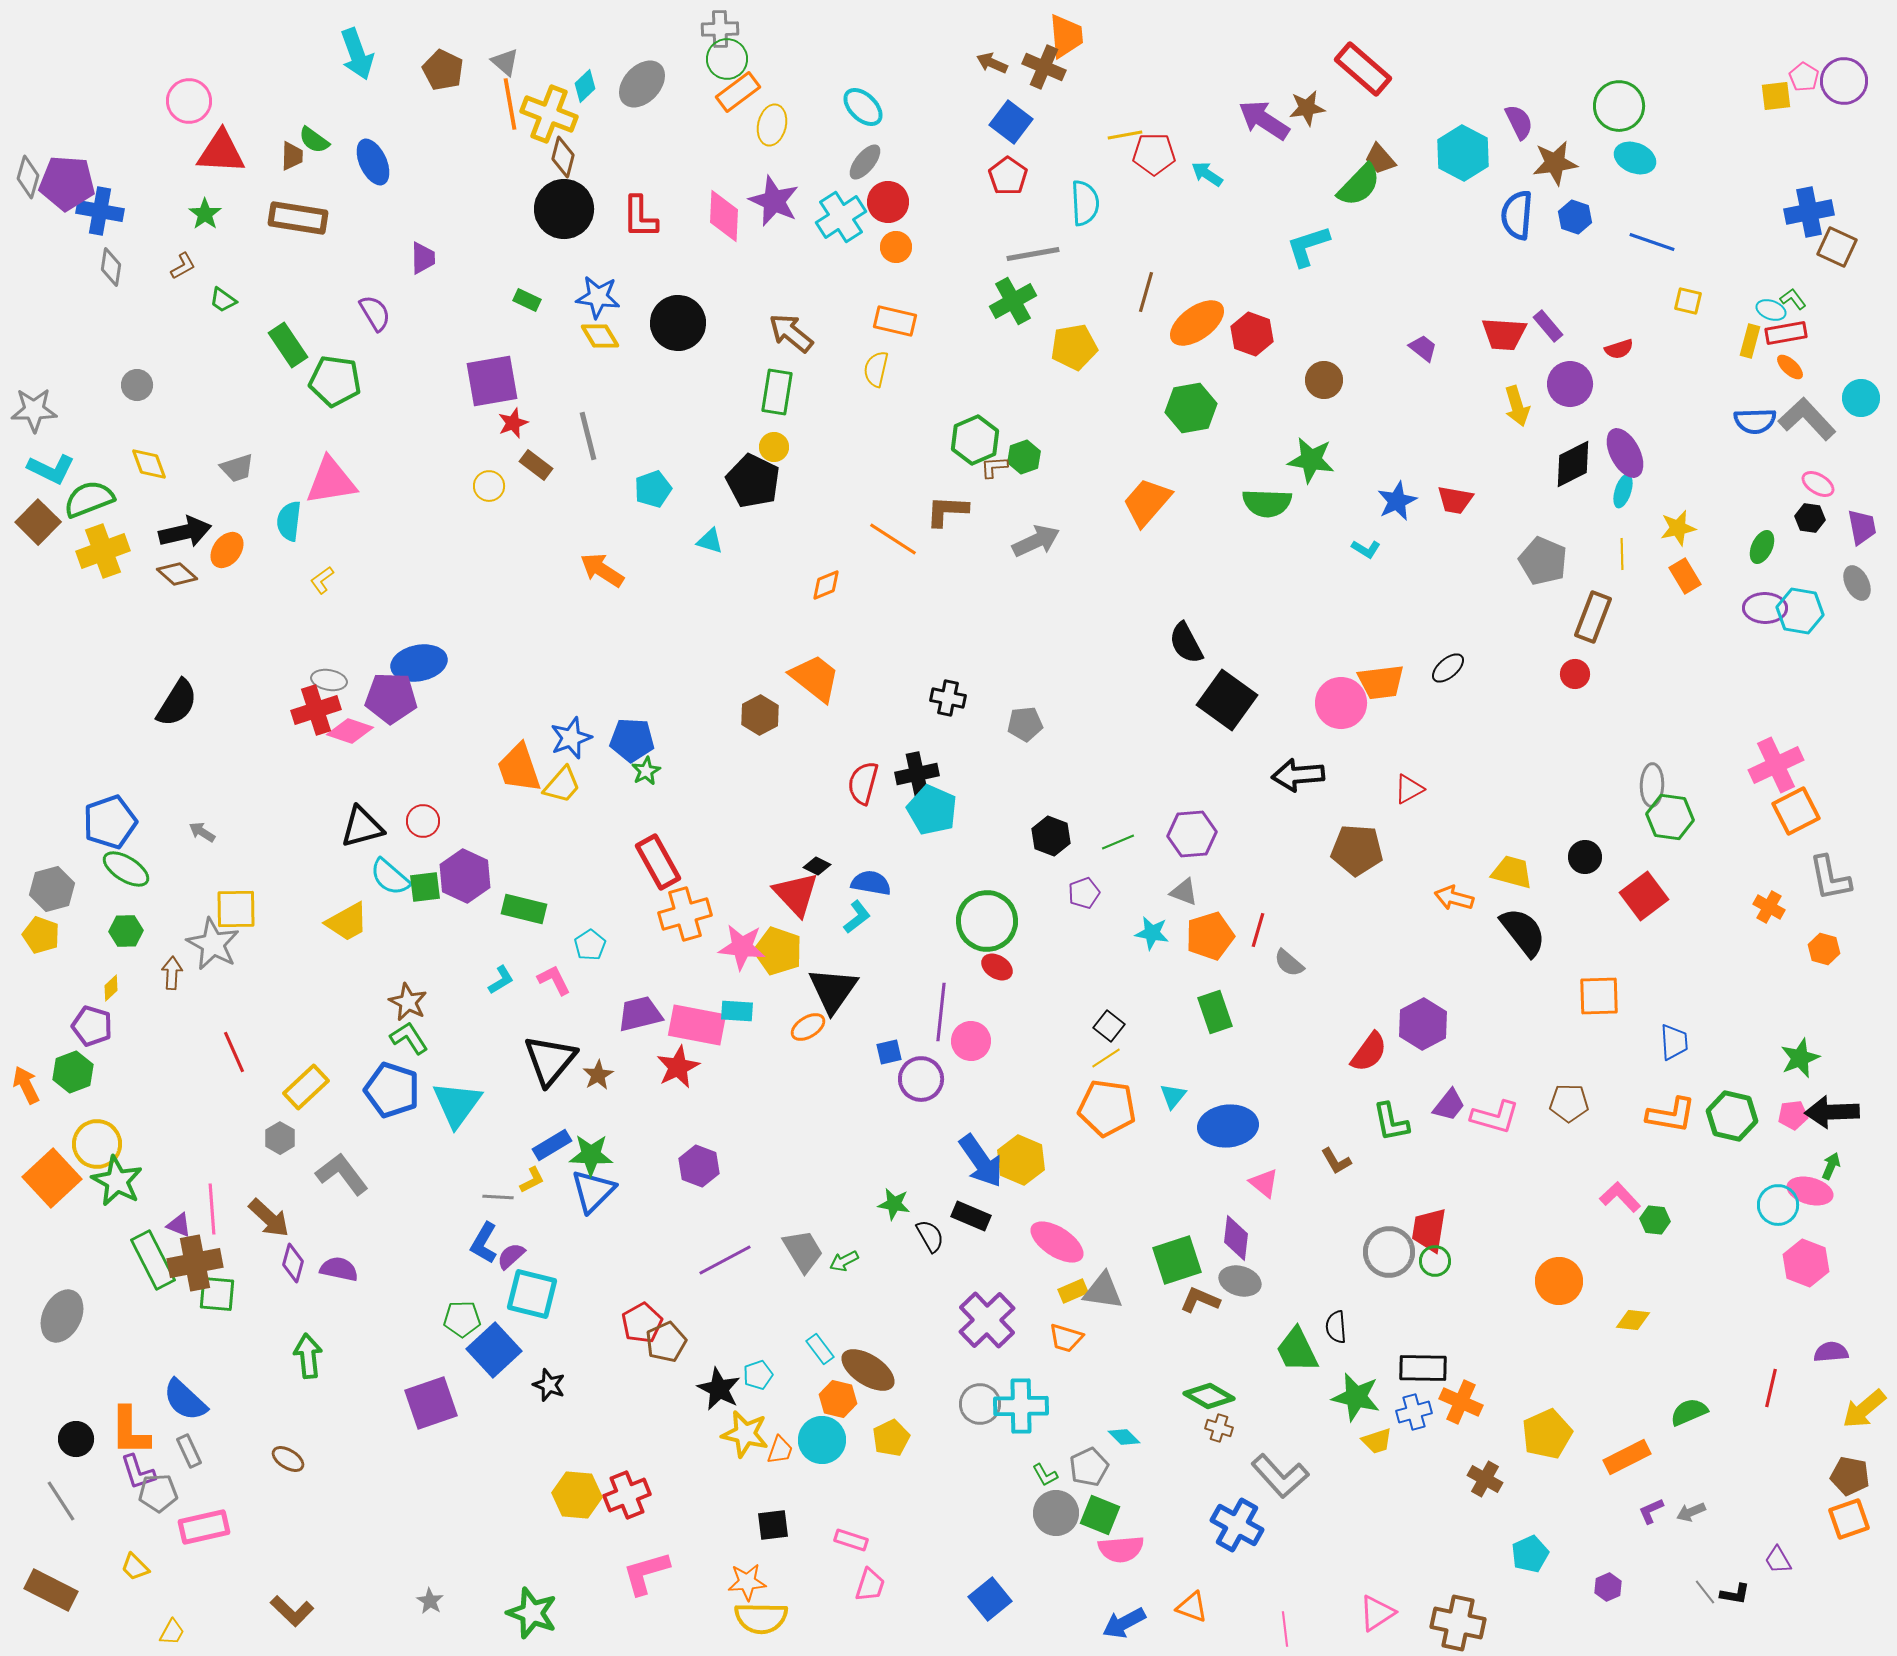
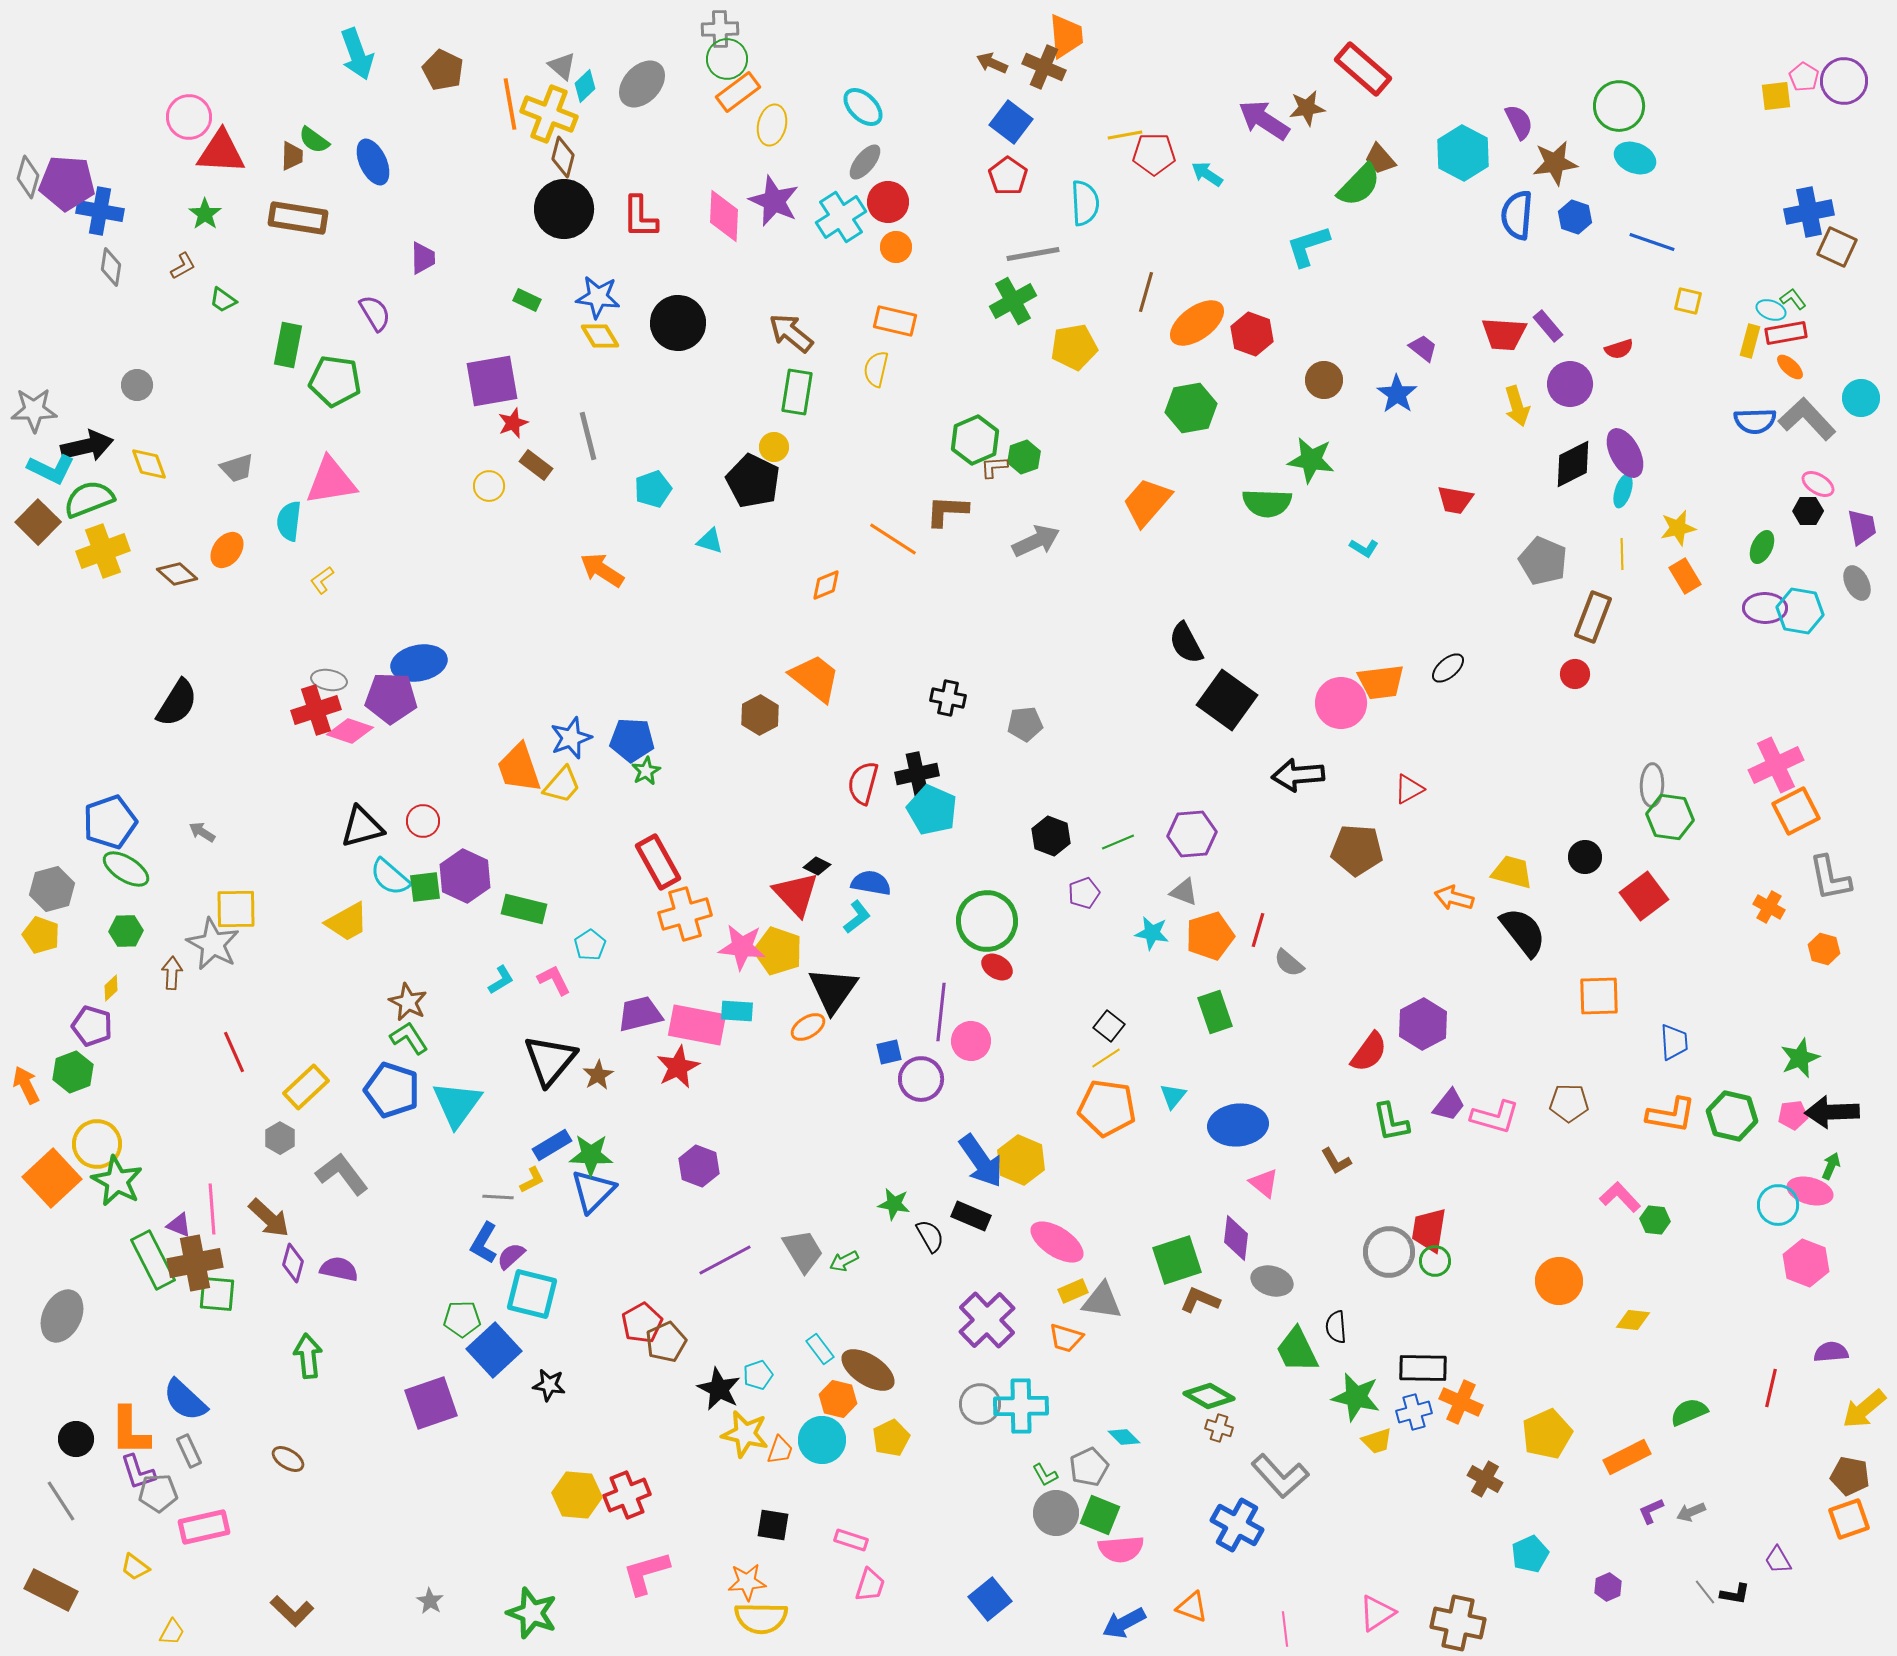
gray triangle at (505, 62): moved 57 px right, 4 px down
pink circle at (189, 101): moved 16 px down
green rectangle at (288, 345): rotated 45 degrees clockwise
green rectangle at (777, 392): moved 20 px right
blue star at (1397, 501): moved 107 px up; rotated 12 degrees counterclockwise
black hexagon at (1810, 518): moved 2 px left, 7 px up; rotated 8 degrees counterclockwise
black arrow at (185, 532): moved 98 px left, 86 px up
cyan L-shape at (1366, 549): moved 2 px left, 1 px up
blue ellipse at (1228, 1126): moved 10 px right, 1 px up
gray ellipse at (1240, 1281): moved 32 px right
gray triangle at (1103, 1291): moved 1 px left, 10 px down
black star at (549, 1385): rotated 12 degrees counterclockwise
black square at (773, 1525): rotated 16 degrees clockwise
yellow trapezoid at (135, 1567): rotated 8 degrees counterclockwise
